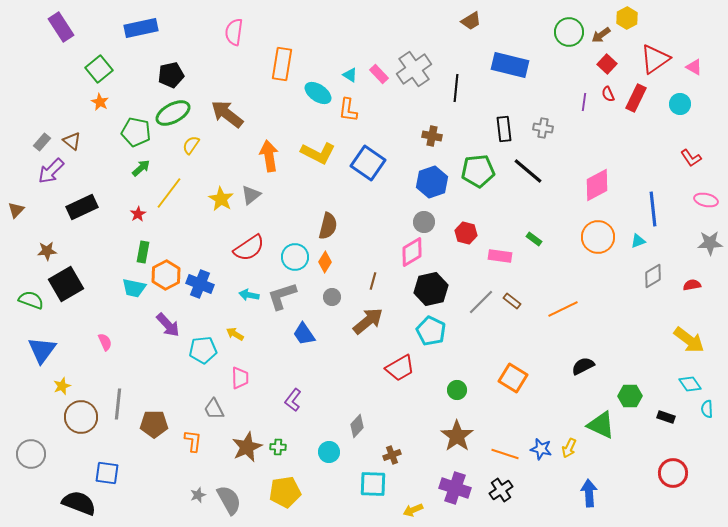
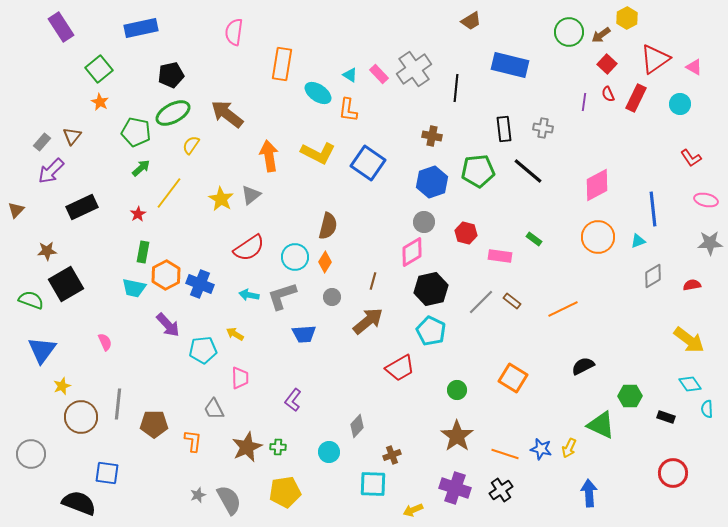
brown triangle at (72, 141): moved 5 px up; rotated 30 degrees clockwise
blue trapezoid at (304, 334): rotated 60 degrees counterclockwise
